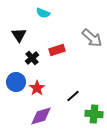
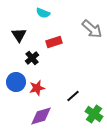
gray arrow: moved 9 px up
red rectangle: moved 3 px left, 8 px up
red star: rotated 21 degrees clockwise
green cross: rotated 30 degrees clockwise
